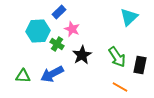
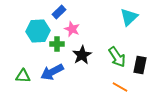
green cross: rotated 32 degrees counterclockwise
blue arrow: moved 2 px up
